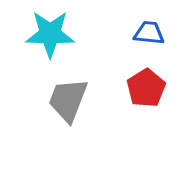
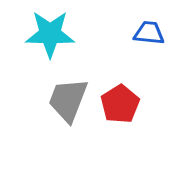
red pentagon: moved 26 px left, 16 px down
